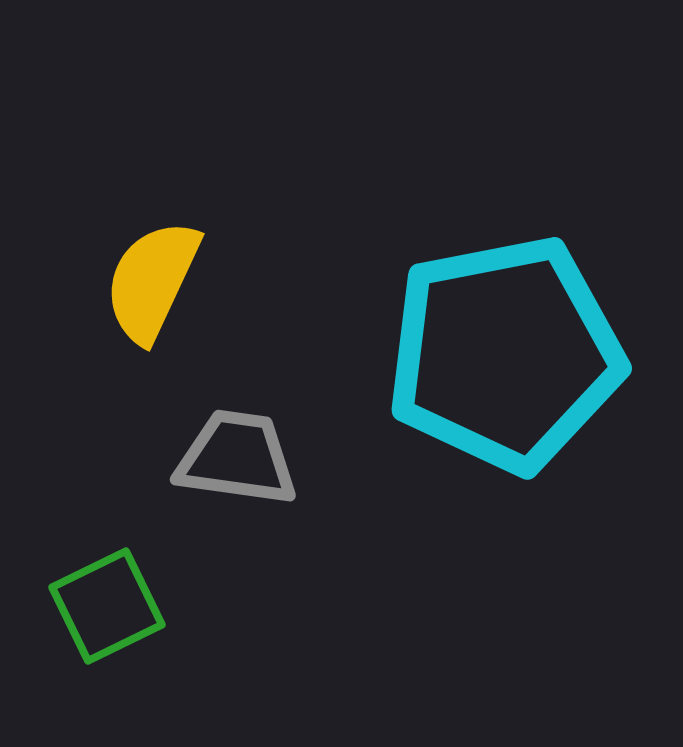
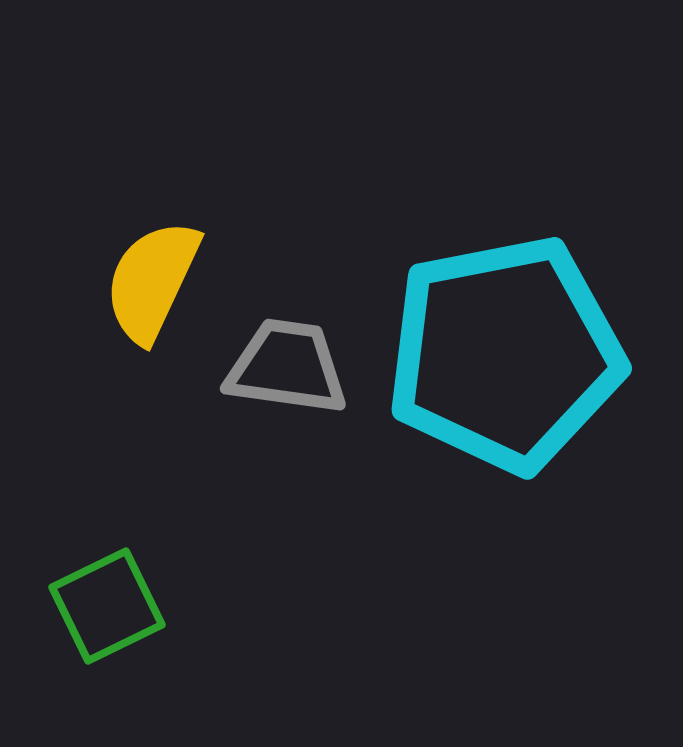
gray trapezoid: moved 50 px right, 91 px up
